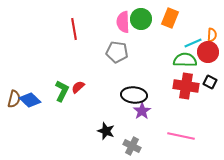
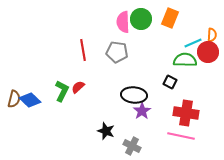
red line: moved 9 px right, 21 px down
black square: moved 40 px left
red cross: moved 27 px down
